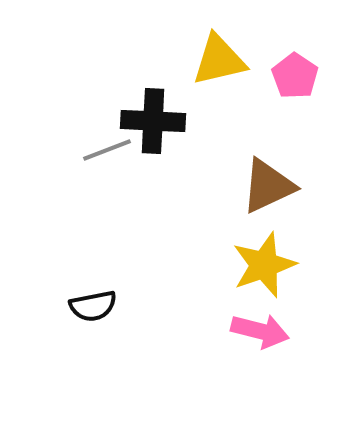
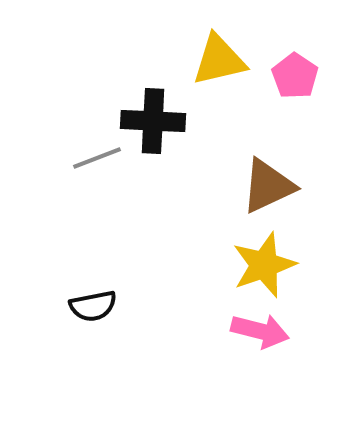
gray line: moved 10 px left, 8 px down
